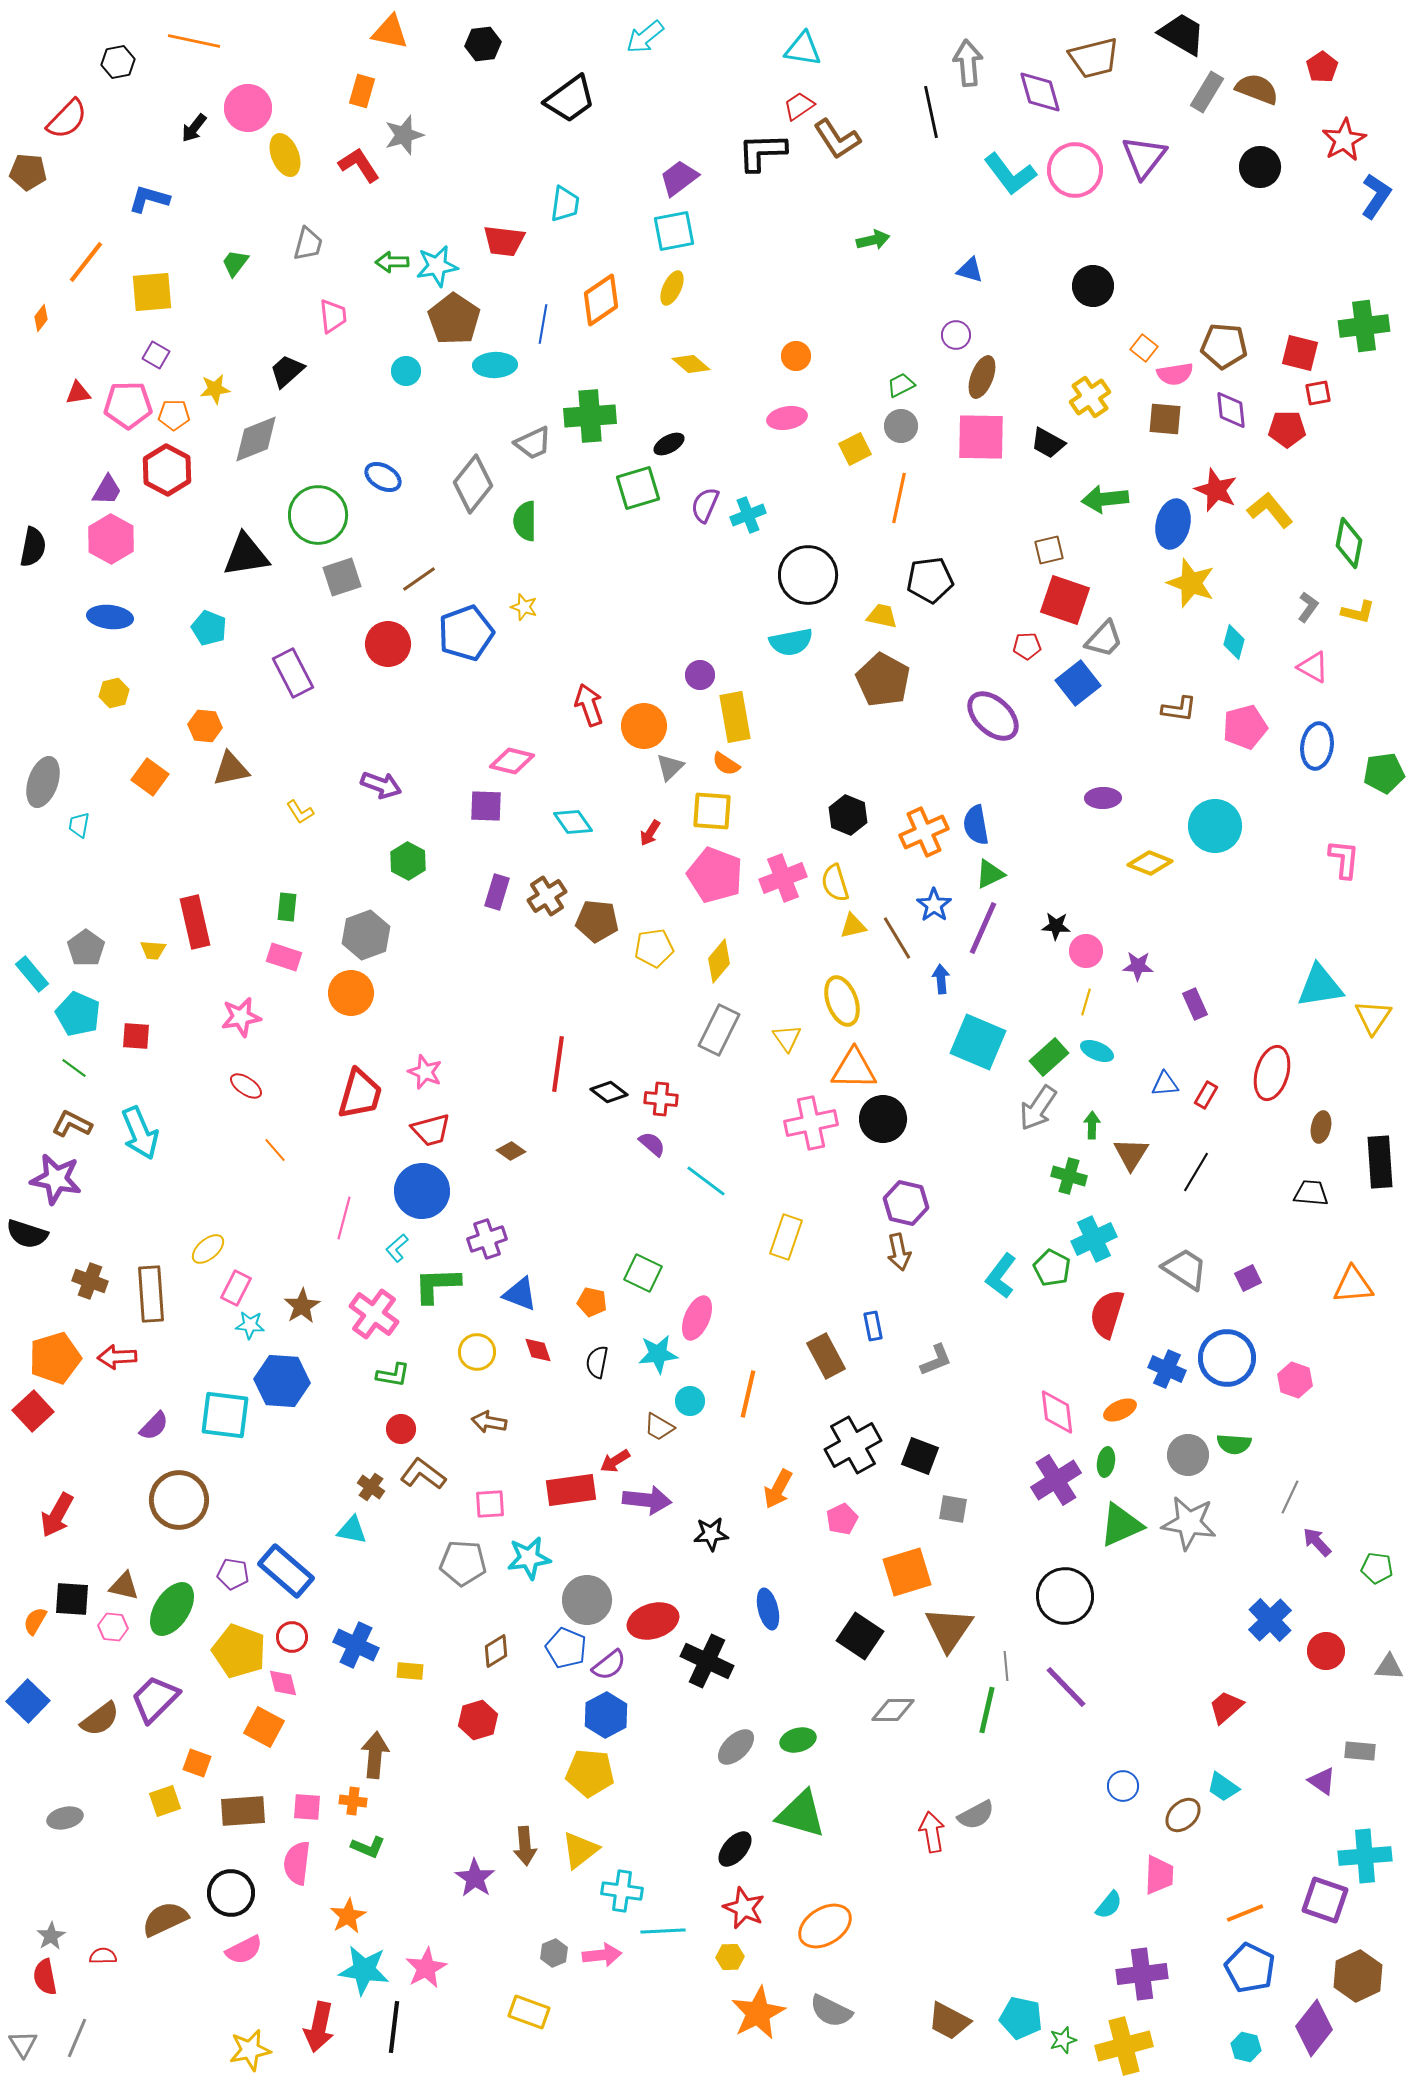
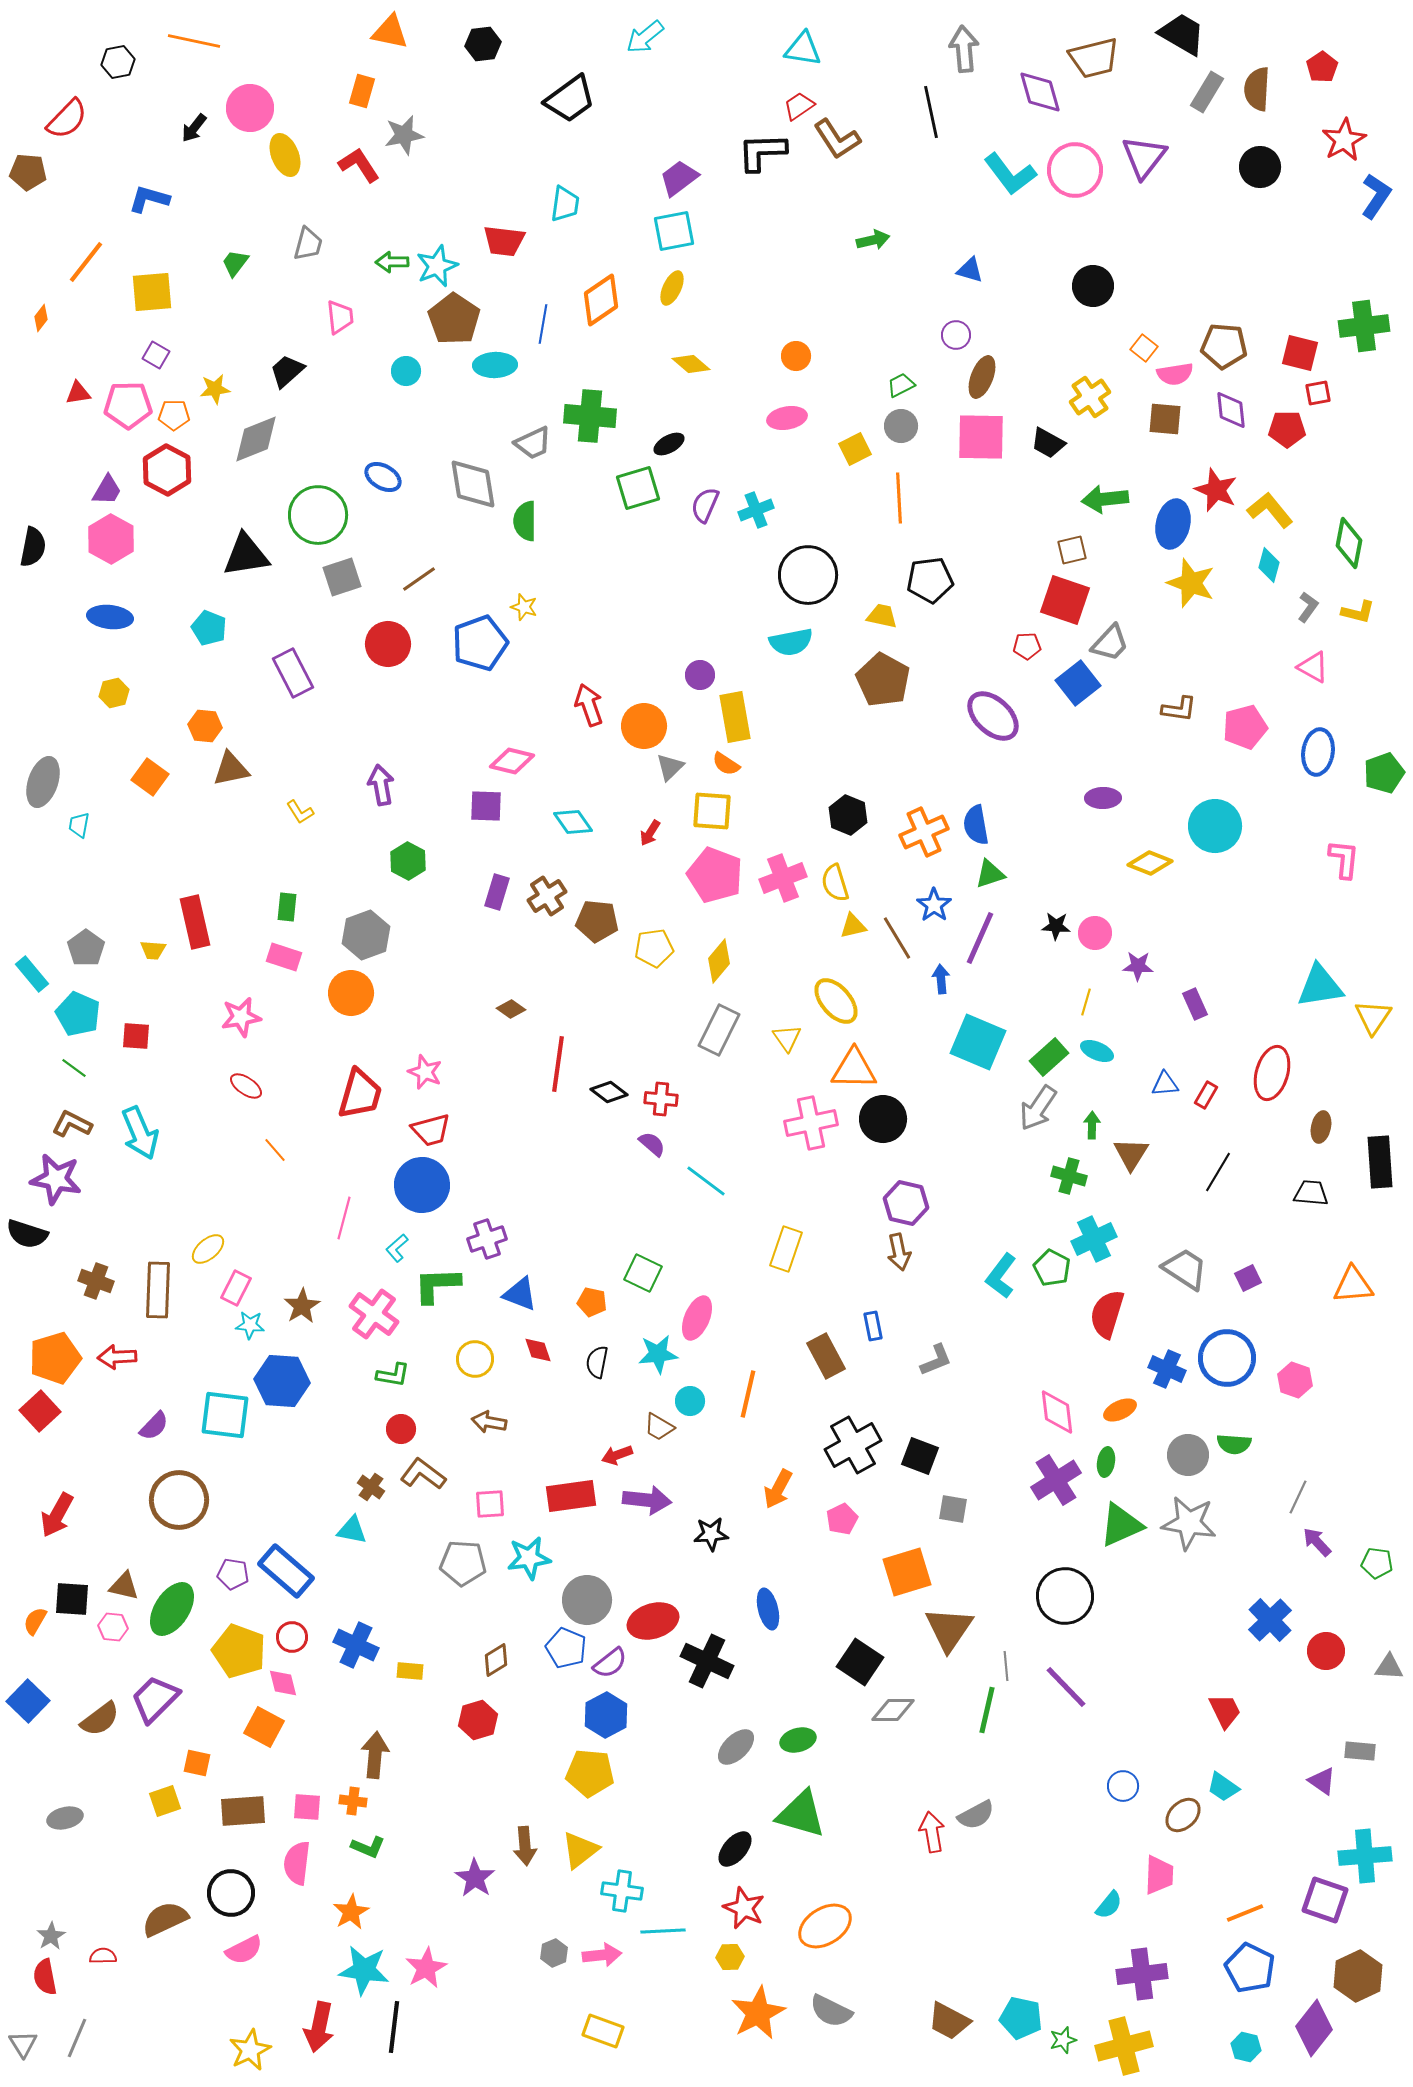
gray arrow at (968, 63): moved 4 px left, 14 px up
brown semicircle at (1257, 89): rotated 108 degrees counterclockwise
pink circle at (248, 108): moved 2 px right
gray star at (404, 135): rotated 6 degrees clockwise
cyan star at (437, 266): rotated 12 degrees counterclockwise
pink trapezoid at (333, 316): moved 7 px right, 1 px down
green cross at (590, 416): rotated 9 degrees clockwise
gray diamond at (473, 484): rotated 48 degrees counterclockwise
orange line at (899, 498): rotated 15 degrees counterclockwise
cyan cross at (748, 515): moved 8 px right, 5 px up
brown square at (1049, 550): moved 23 px right
blue pentagon at (466, 633): moved 14 px right, 10 px down
gray trapezoid at (1104, 639): moved 6 px right, 4 px down
cyan diamond at (1234, 642): moved 35 px right, 77 px up
blue ellipse at (1317, 746): moved 1 px right, 6 px down
green pentagon at (1384, 773): rotated 12 degrees counterclockwise
purple arrow at (381, 785): rotated 120 degrees counterclockwise
green triangle at (990, 874): rotated 8 degrees clockwise
purple line at (983, 928): moved 3 px left, 10 px down
pink circle at (1086, 951): moved 9 px right, 18 px up
yellow ellipse at (842, 1001): moved 6 px left; rotated 21 degrees counterclockwise
brown diamond at (511, 1151): moved 142 px up
black line at (1196, 1172): moved 22 px right
blue circle at (422, 1191): moved 6 px up
yellow rectangle at (786, 1237): moved 12 px down
brown cross at (90, 1281): moved 6 px right
brown rectangle at (151, 1294): moved 7 px right, 4 px up; rotated 6 degrees clockwise
yellow circle at (477, 1352): moved 2 px left, 7 px down
red square at (33, 1411): moved 7 px right
red arrow at (615, 1461): moved 2 px right, 6 px up; rotated 12 degrees clockwise
red rectangle at (571, 1490): moved 6 px down
gray line at (1290, 1497): moved 8 px right
green pentagon at (1377, 1568): moved 5 px up
black square at (860, 1636): moved 26 px down
brown diamond at (496, 1651): moved 9 px down
purple semicircle at (609, 1665): moved 1 px right, 2 px up
red trapezoid at (1226, 1707): moved 1 px left, 4 px down; rotated 105 degrees clockwise
orange square at (197, 1763): rotated 8 degrees counterclockwise
orange star at (348, 1916): moved 3 px right, 4 px up
yellow rectangle at (529, 2012): moved 74 px right, 19 px down
yellow star at (250, 2050): rotated 15 degrees counterclockwise
